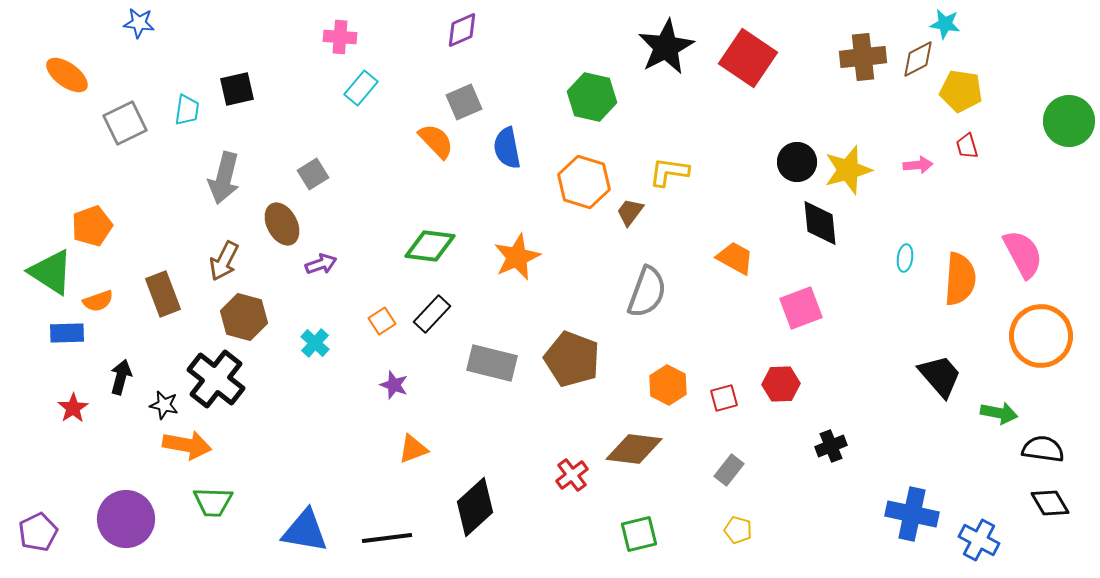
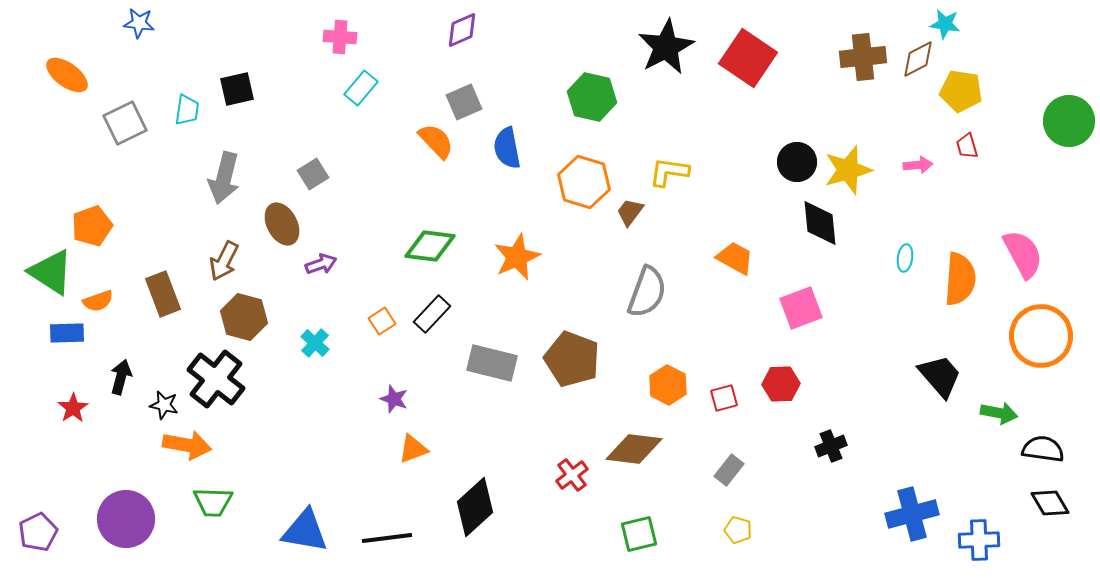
purple star at (394, 385): moved 14 px down
blue cross at (912, 514): rotated 27 degrees counterclockwise
blue cross at (979, 540): rotated 30 degrees counterclockwise
